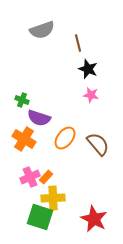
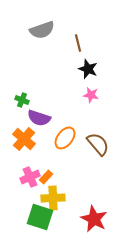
orange cross: rotated 10 degrees clockwise
